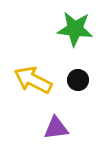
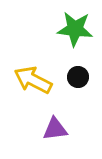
black circle: moved 3 px up
purple triangle: moved 1 px left, 1 px down
